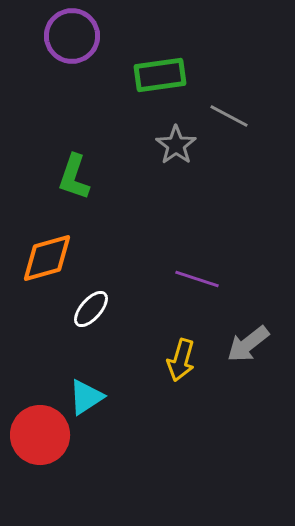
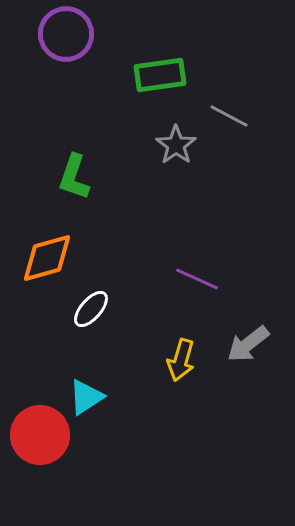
purple circle: moved 6 px left, 2 px up
purple line: rotated 6 degrees clockwise
